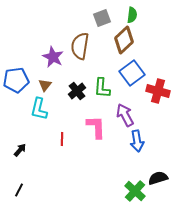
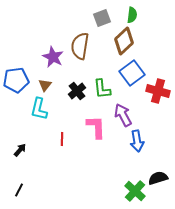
brown diamond: moved 1 px down
green L-shape: moved 1 px down; rotated 10 degrees counterclockwise
purple arrow: moved 2 px left
